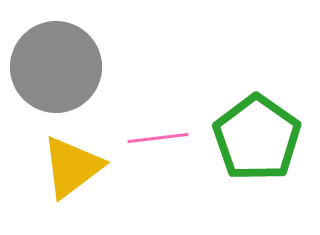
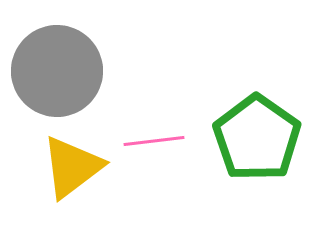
gray circle: moved 1 px right, 4 px down
pink line: moved 4 px left, 3 px down
